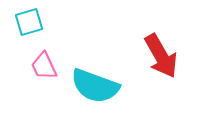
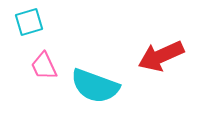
red arrow: rotated 96 degrees clockwise
